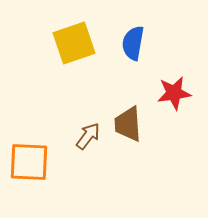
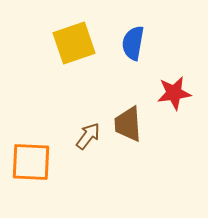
orange square: moved 2 px right
